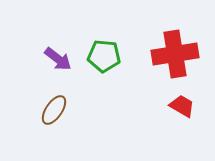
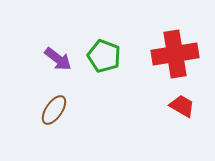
green pentagon: rotated 16 degrees clockwise
